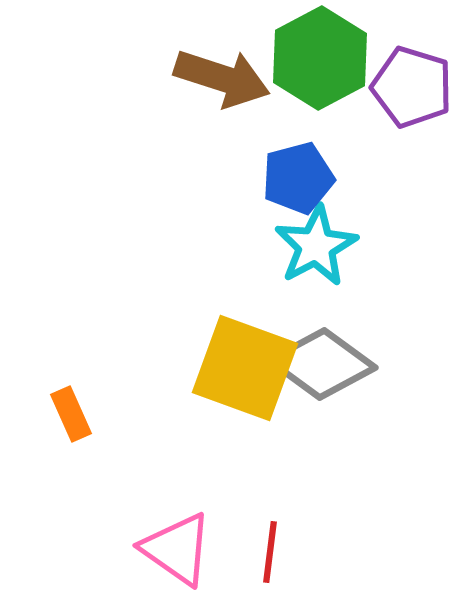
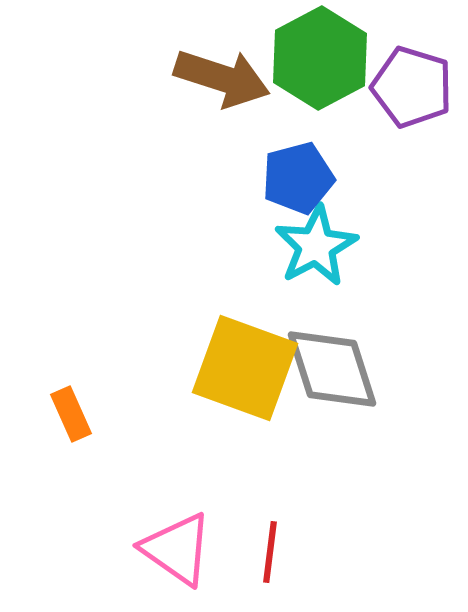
gray diamond: moved 10 px right, 5 px down; rotated 36 degrees clockwise
